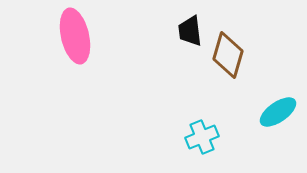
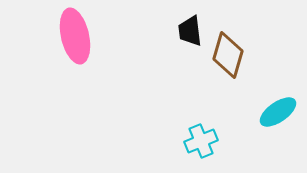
cyan cross: moved 1 px left, 4 px down
